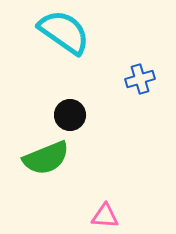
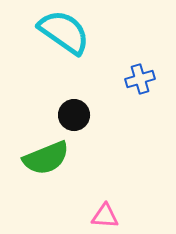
black circle: moved 4 px right
